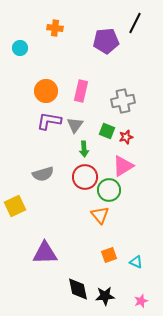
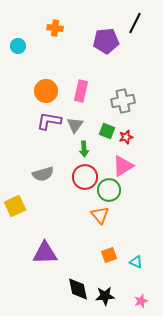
cyan circle: moved 2 px left, 2 px up
